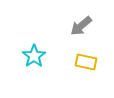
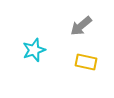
cyan star: moved 6 px up; rotated 15 degrees clockwise
